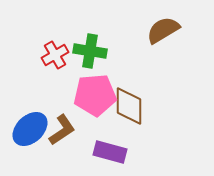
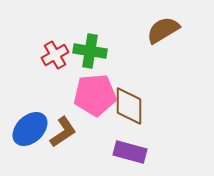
brown L-shape: moved 1 px right, 2 px down
purple rectangle: moved 20 px right
